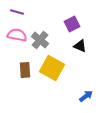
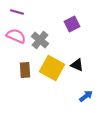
pink semicircle: moved 1 px left, 1 px down; rotated 12 degrees clockwise
black triangle: moved 3 px left, 19 px down
